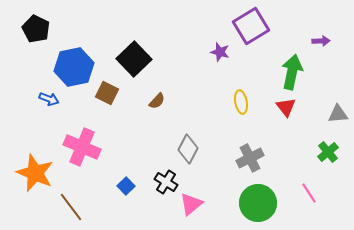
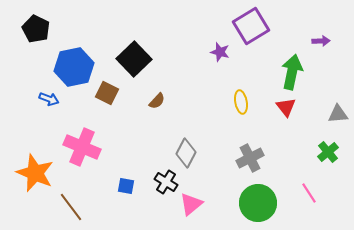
gray diamond: moved 2 px left, 4 px down
blue square: rotated 36 degrees counterclockwise
